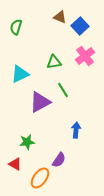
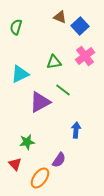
green line: rotated 21 degrees counterclockwise
red triangle: rotated 16 degrees clockwise
